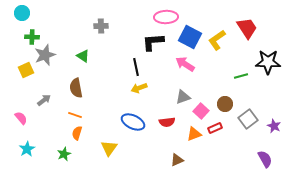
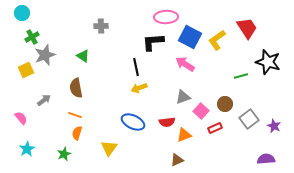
green cross: rotated 32 degrees counterclockwise
black star: rotated 15 degrees clockwise
gray square: moved 1 px right
orange triangle: moved 10 px left, 1 px down
purple semicircle: moved 1 px right; rotated 66 degrees counterclockwise
